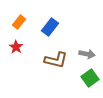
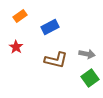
orange rectangle: moved 1 px right, 6 px up; rotated 16 degrees clockwise
blue rectangle: rotated 24 degrees clockwise
